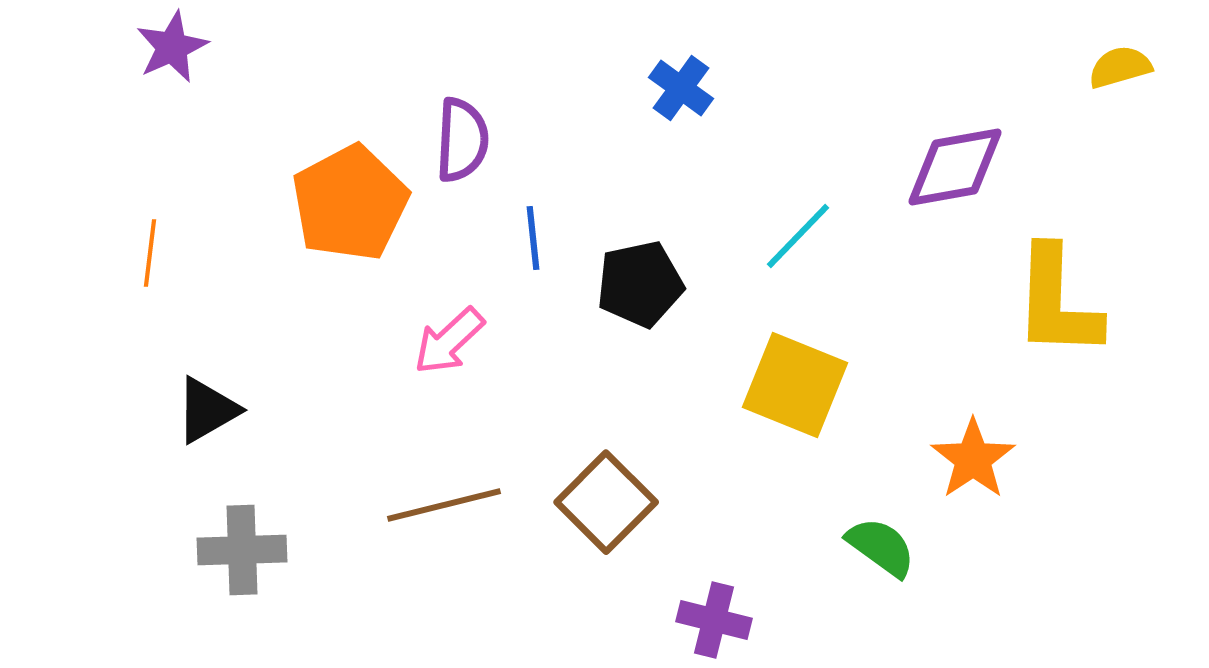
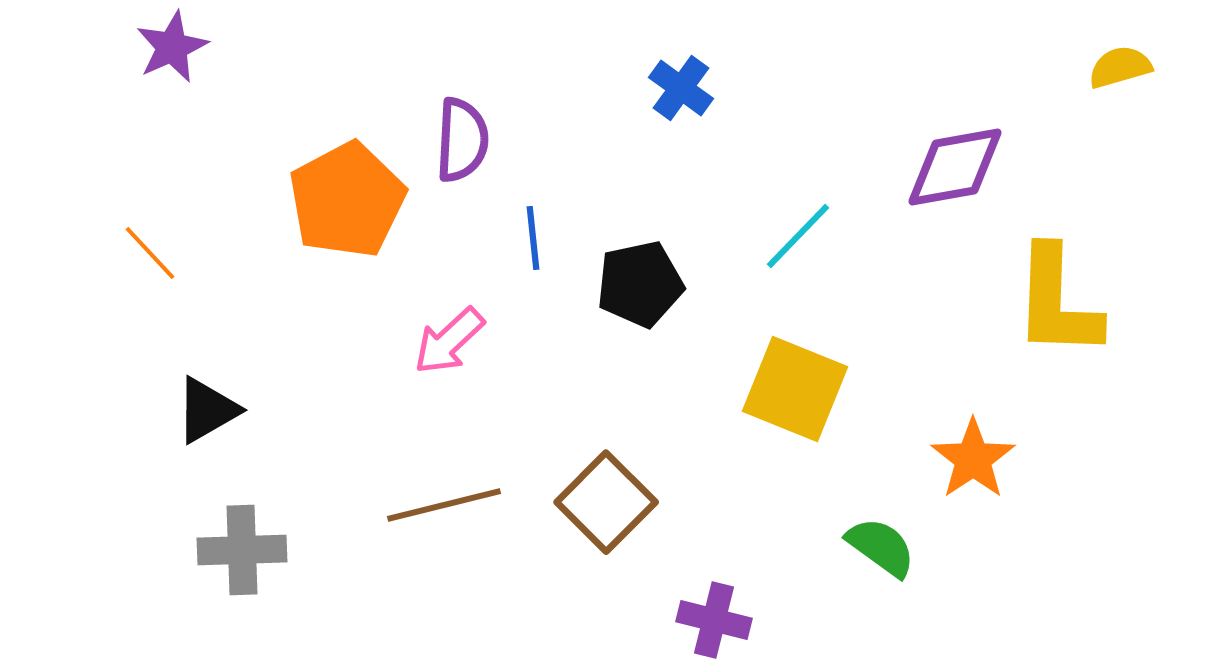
orange pentagon: moved 3 px left, 3 px up
orange line: rotated 50 degrees counterclockwise
yellow square: moved 4 px down
